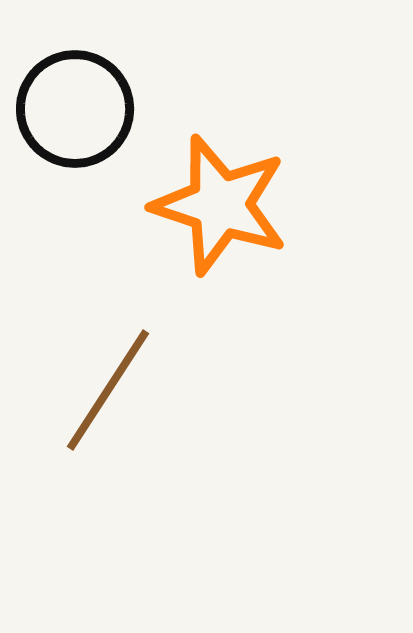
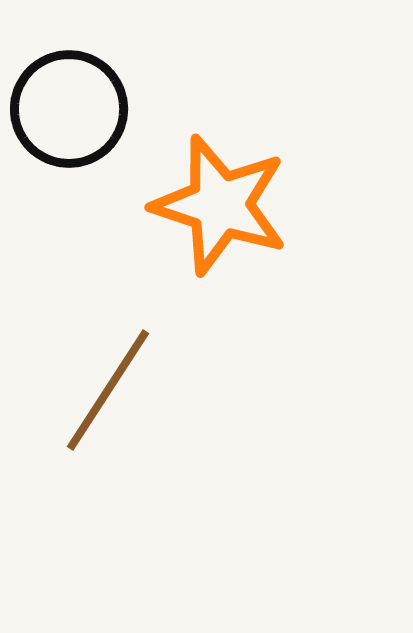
black circle: moved 6 px left
